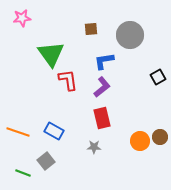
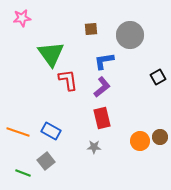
blue rectangle: moved 3 px left
